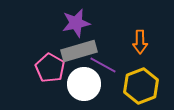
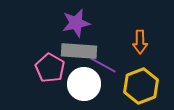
gray rectangle: rotated 20 degrees clockwise
